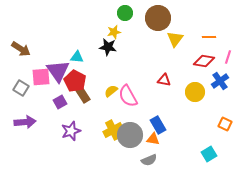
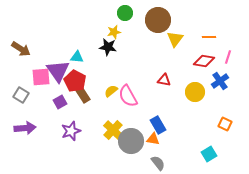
brown circle: moved 2 px down
gray square: moved 7 px down
purple arrow: moved 6 px down
yellow cross: rotated 18 degrees counterclockwise
gray circle: moved 1 px right, 6 px down
gray semicircle: moved 9 px right, 3 px down; rotated 105 degrees counterclockwise
